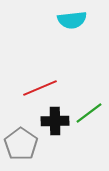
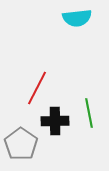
cyan semicircle: moved 5 px right, 2 px up
red line: moved 3 px left; rotated 40 degrees counterclockwise
green line: rotated 64 degrees counterclockwise
